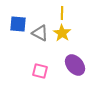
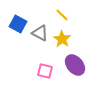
yellow line: moved 2 px down; rotated 48 degrees counterclockwise
blue square: rotated 24 degrees clockwise
yellow star: moved 6 px down
pink square: moved 5 px right
